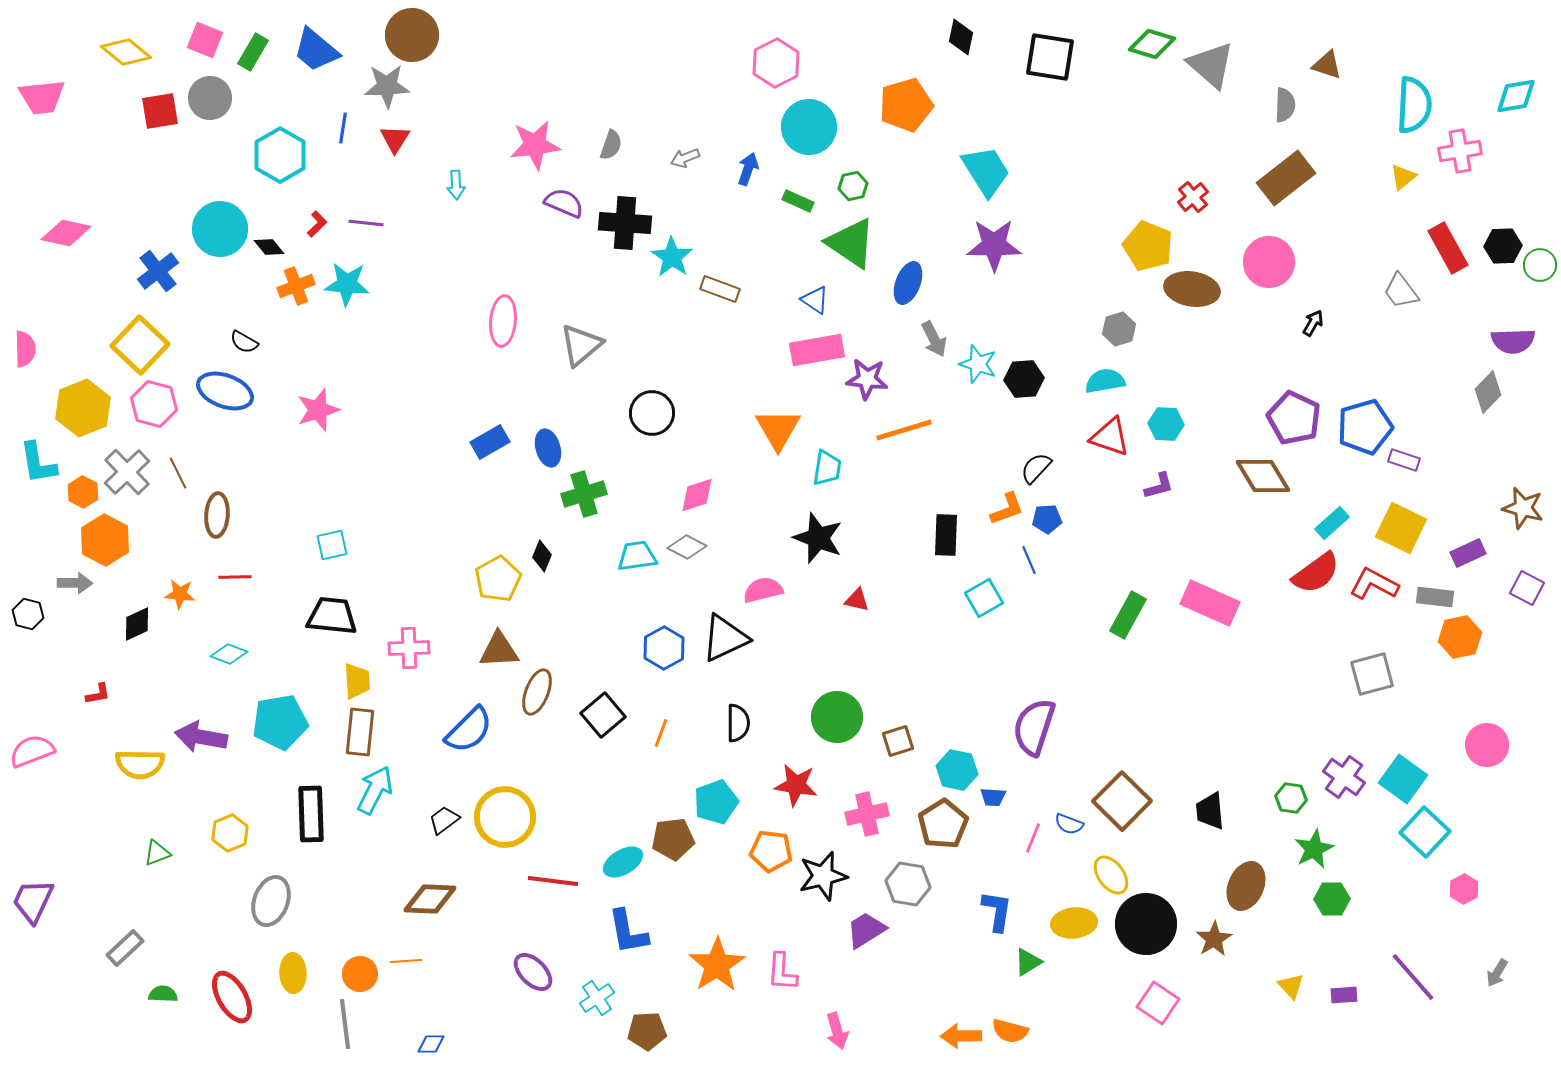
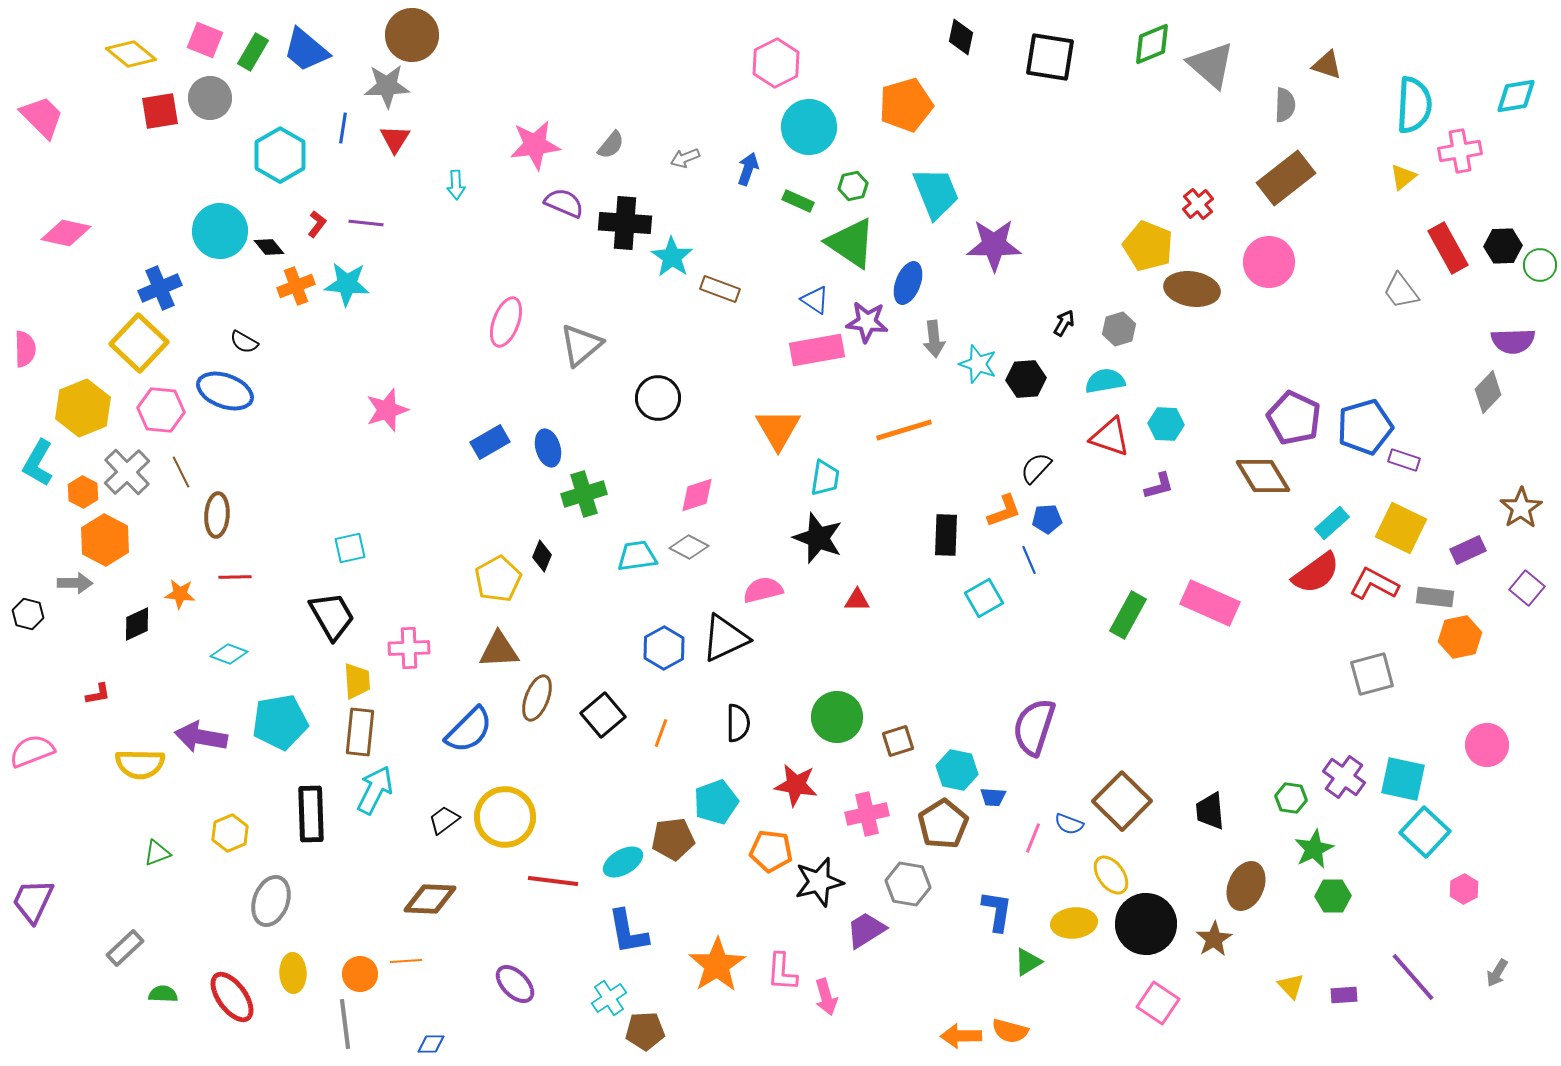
green diamond at (1152, 44): rotated 39 degrees counterclockwise
blue trapezoid at (316, 50): moved 10 px left
yellow diamond at (126, 52): moved 5 px right, 2 px down
pink trapezoid at (42, 97): moved 20 px down; rotated 129 degrees counterclockwise
gray semicircle at (611, 145): rotated 20 degrees clockwise
cyan trapezoid at (986, 171): moved 50 px left, 22 px down; rotated 10 degrees clockwise
red cross at (1193, 197): moved 5 px right, 7 px down
red L-shape at (317, 224): rotated 8 degrees counterclockwise
cyan circle at (220, 229): moved 2 px down
blue cross at (158, 271): moved 2 px right, 17 px down; rotated 15 degrees clockwise
pink ellipse at (503, 321): moved 3 px right, 1 px down; rotated 15 degrees clockwise
black arrow at (1313, 323): moved 249 px left
gray arrow at (934, 339): rotated 21 degrees clockwise
yellow square at (140, 345): moved 1 px left, 2 px up
purple star at (867, 379): moved 57 px up
black hexagon at (1024, 379): moved 2 px right
pink hexagon at (154, 404): moved 7 px right, 6 px down; rotated 9 degrees counterclockwise
pink star at (318, 410): moved 69 px right
black circle at (652, 413): moved 6 px right, 15 px up
cyan L-shape at (38, 463): rotated 39 degrees clockwise
cyan trapezoid at (827, 468): moved 2 px left, 10 px down
brown line at (178, 473): moved 3 px right, 1 px up
brown star at (1523, 508): moved 2 px left; rotated 24 degrees clockwise
orange L-shape at (1007, 509): moved 3 px left, 2 px down
cyan square at (332, 545): moved 18 px right, 3 px down
gray diamond at (687, 547): moved 2 px right
purple rectangle at (1468, 553): moved 3 px up
purple square at (1527, 588): rotated 12 degrees clockwise
red triangle at (857, 600): rotated 12 degrees counterclockwise
black trapezoid at (332, 616): rotated 54 degrees clockwise
brown ellipse at (537, 692): moved 6 px down
cyan square at (1403, 779): rotated 24 degrees counterclockwise
black star at (823, 876): moved 4 px left, 6 px down
green hexagon at (1332, 899): moved 1 px right, 3 px up
purple ellipse at (533, 972): moved 18 px left, 12 px down
red ellipse at (232, 997): rotated 6 degrees counterclockwise
cyan cross at (597, 998): moved 12 px right
brown pentagon at (647, 1031): moved 2 px left
pink arrow at (837, 1031): moved 11 px left, 34 px up
